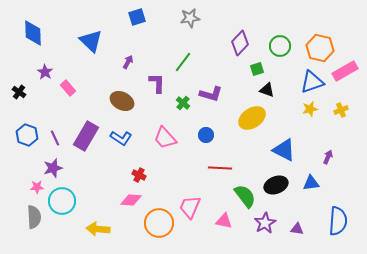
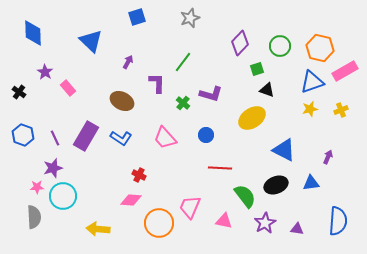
gray star at (190, 18): rotated 12 degrees counterclockwise
blue hexagon at (27, 135): moved 4 px left
cyan circle at (62, 201): moved 1 px right, 5 px up
